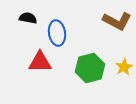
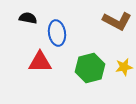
yellow star: rotated 18 degrees clockwise
